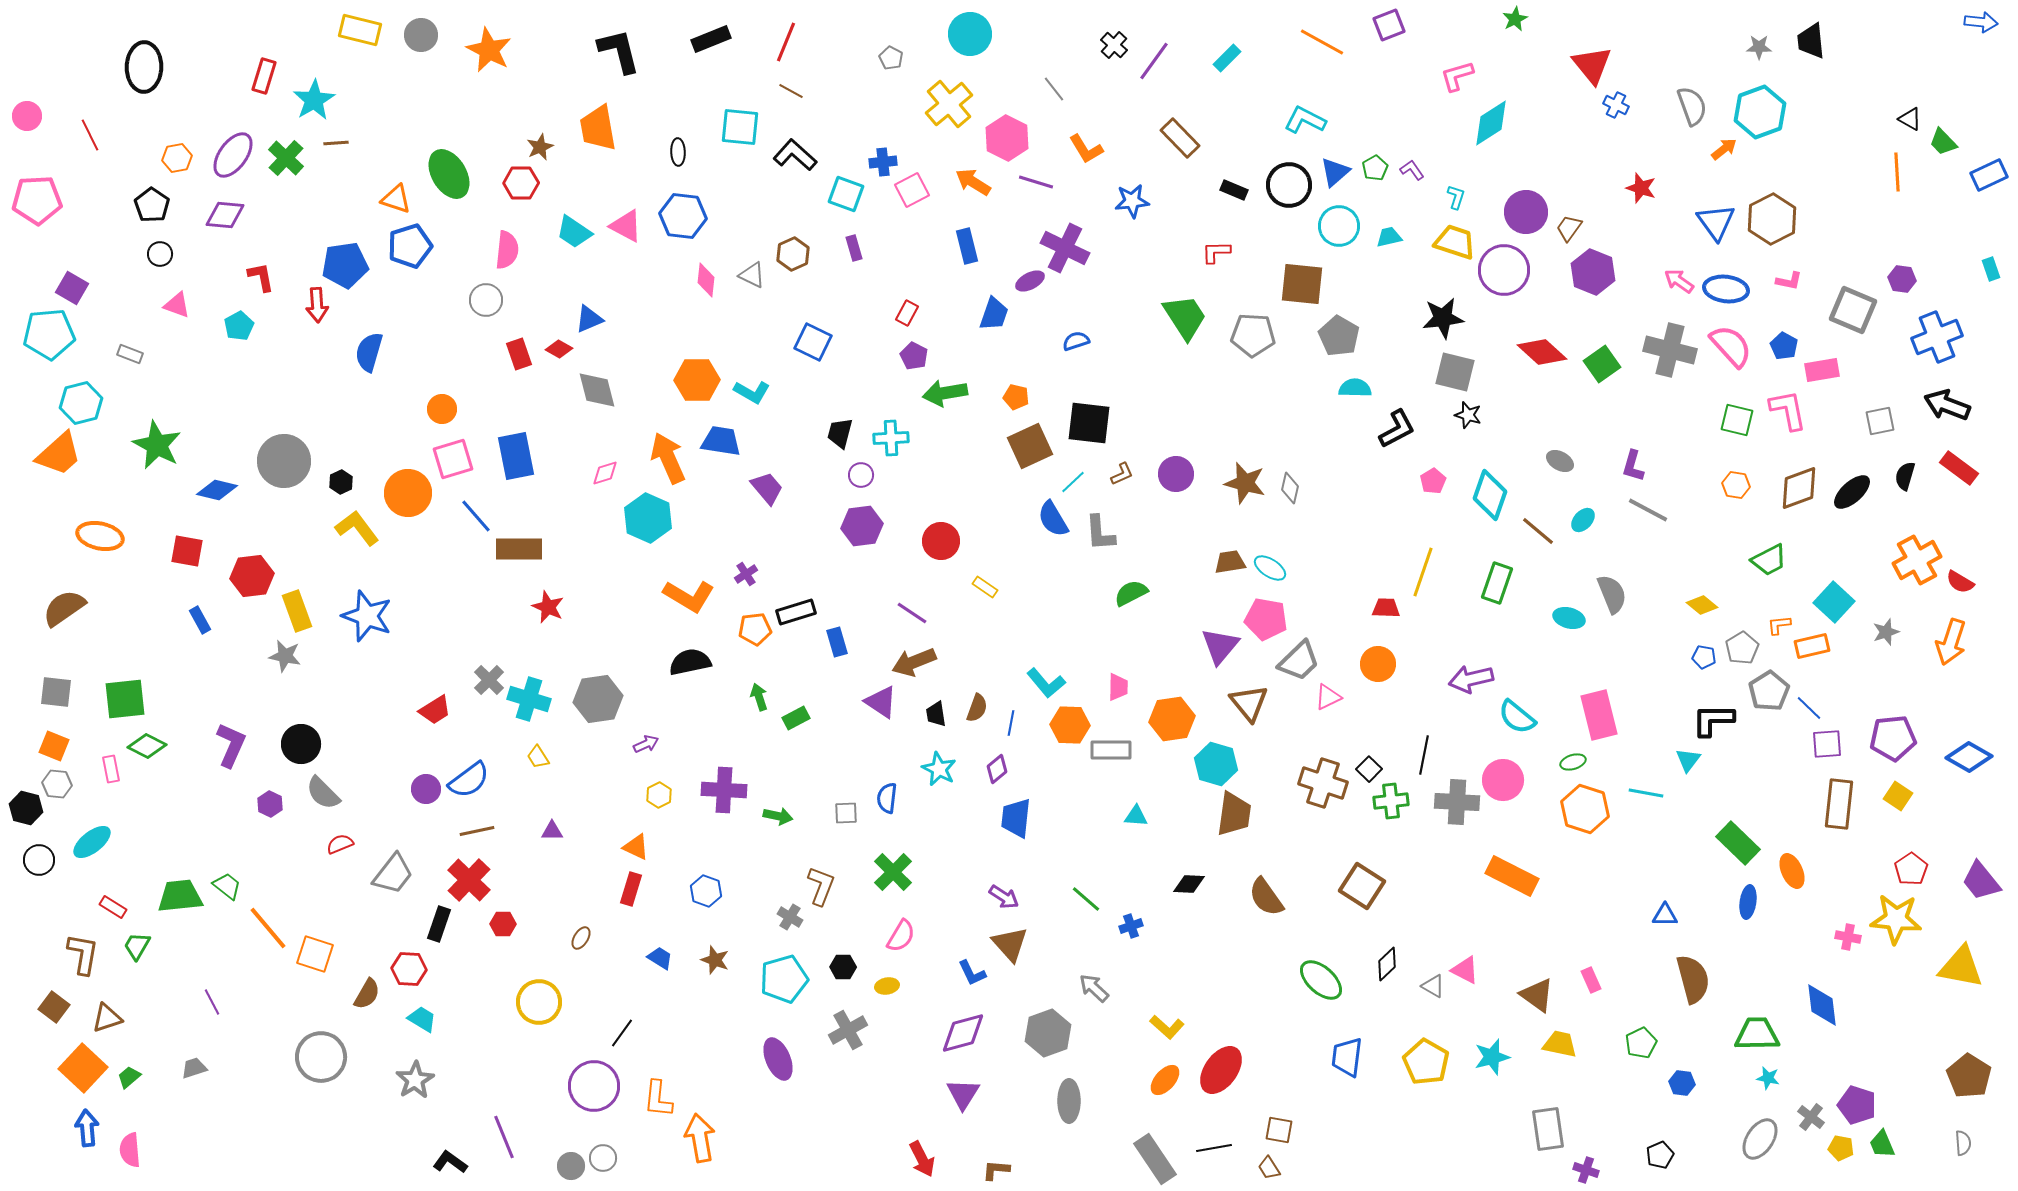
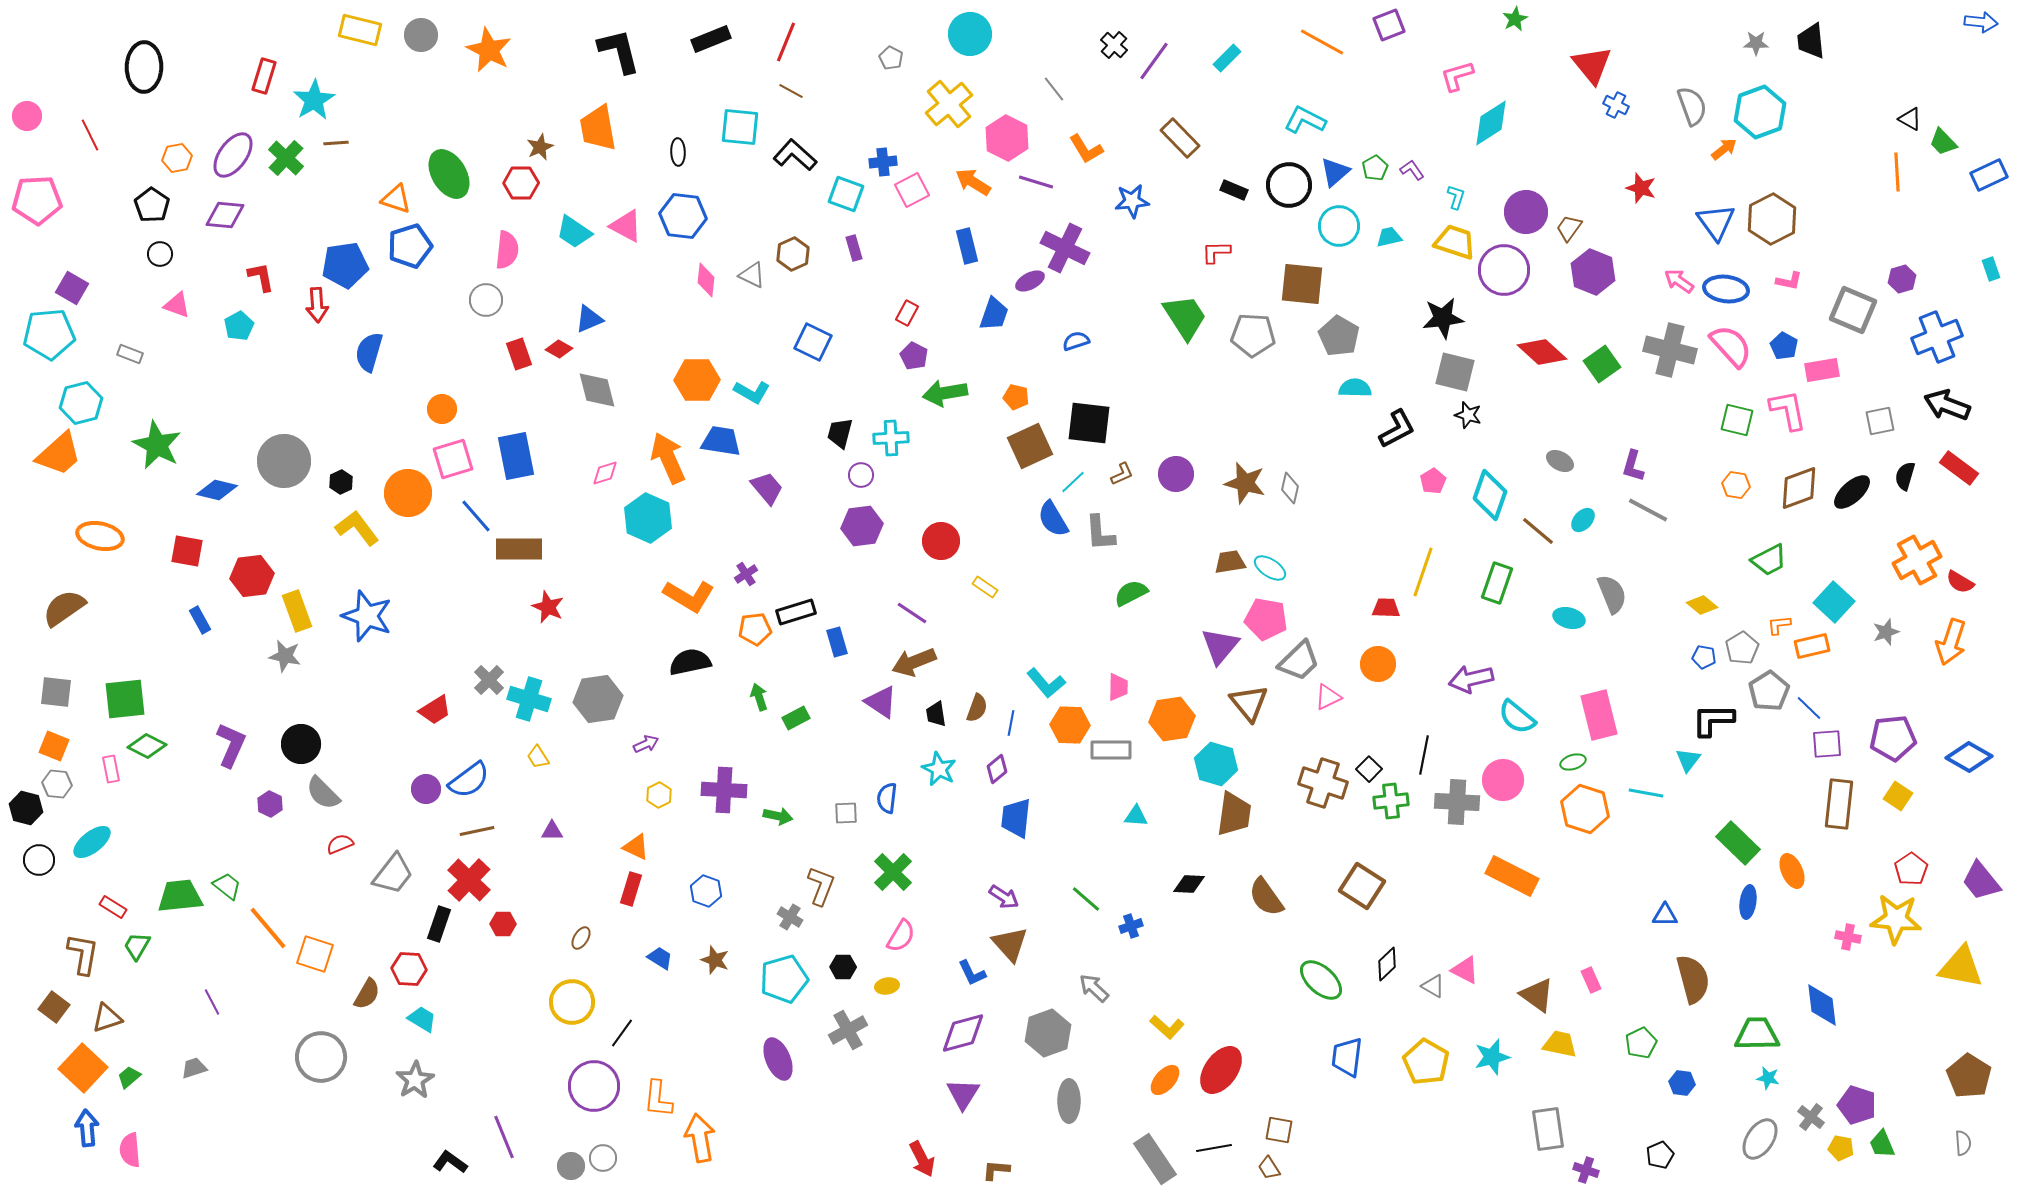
gray star at (1759, 47): moved 3 px left, 4 px up
purple hexagon at (1902, 279): rotated 24 degrees counterclockwise
yellow circle at (539, 1002): moved 33 px right
